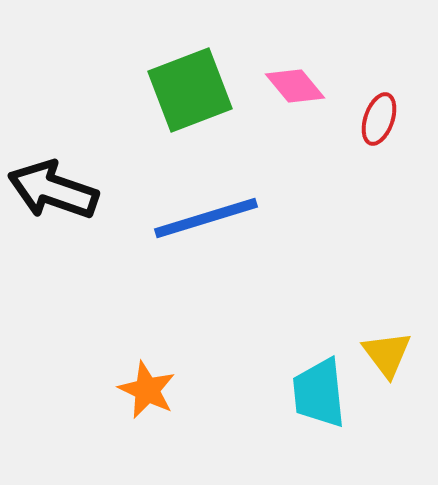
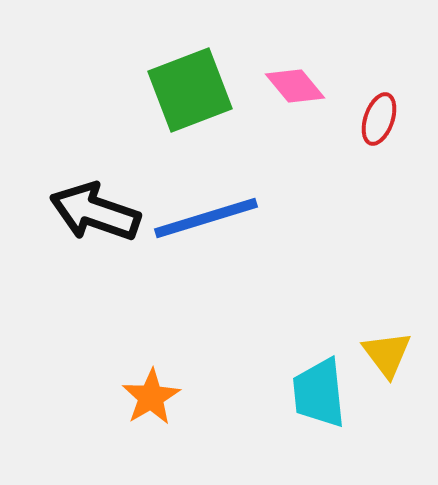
black arrow: moved 42 px right, 22 px down
orange star: moved 4 px right, 7 px down; rotated 16 degrees clockwise
